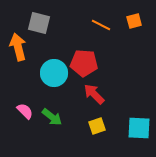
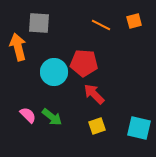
gray square: rotated 10 degrees counterclockwise
cyan circle: moved 1 px up
pink semicircle: moved 3 px right, 4 px down
cyan square: rotated 10 degrees clockwise
